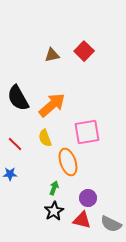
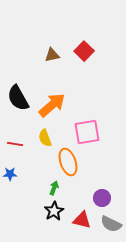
red line: rotated 35 degrees counterclockwise
purple circle: moved 14 px right
